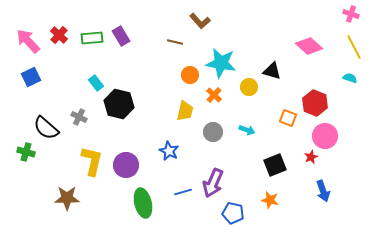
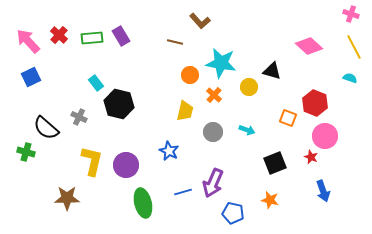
red star: rotated 24 degrees counterclockwise
black square: moved 2 px up
